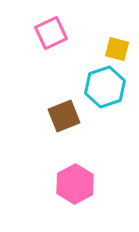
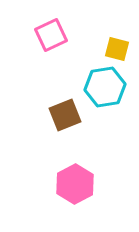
pink square: moved 2 px down
cyan hexagon: rotated 9 degrees clockwise
brown square: moved 1 px right, 1 px up
